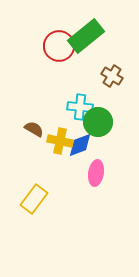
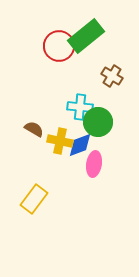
pink ellipse: moved 2 px left, 9 px up
